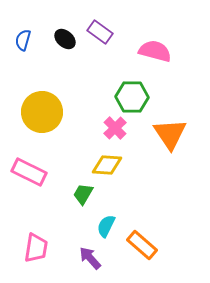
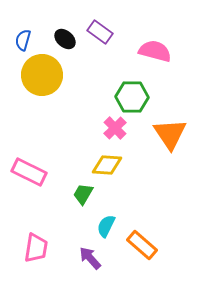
yellow circle: moved 37 px up
